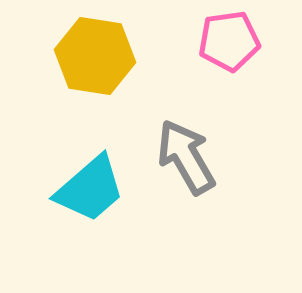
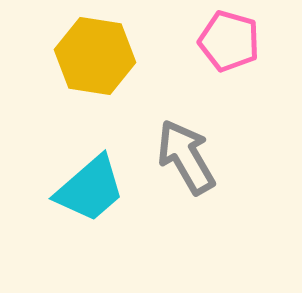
pink pentagon: rotated 24 degrees clockwise
